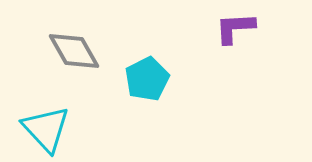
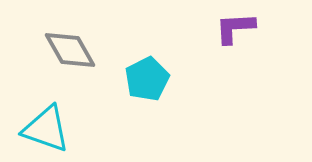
gray diamond: moved 4 px left, 1 px up
cyan triangle: rotated 28 degrees counterclockwise
